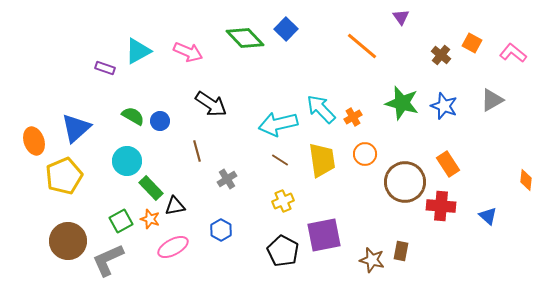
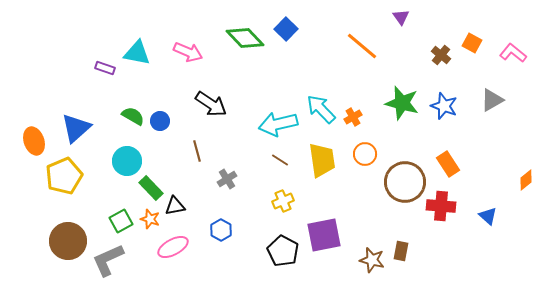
cyan triangle at (138, 51): moved 1 px left, 2 px down; rotated 40 degrees clockwise
orange diamond at (526, 180): rotated 45 degrees clockwise
